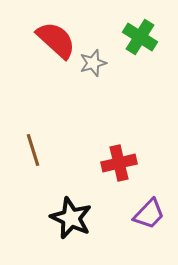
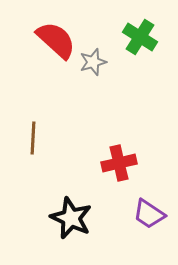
gray star: moved 1 px up
brown line: moved 12 px up; rotated 20 degrees clockwise
purple trapezoid: rotated 80 degrees clockwise
